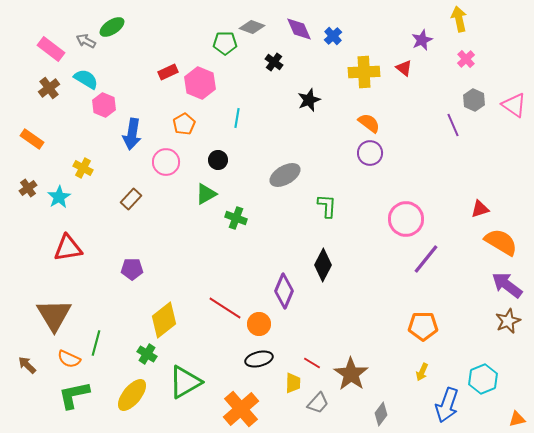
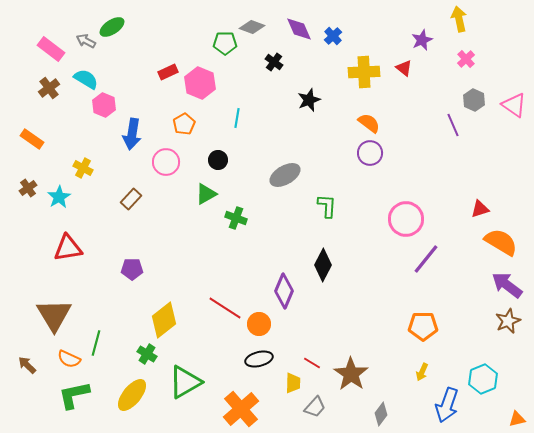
gray trapezoid at (318, 403): moved 3 px left, 4 px down
